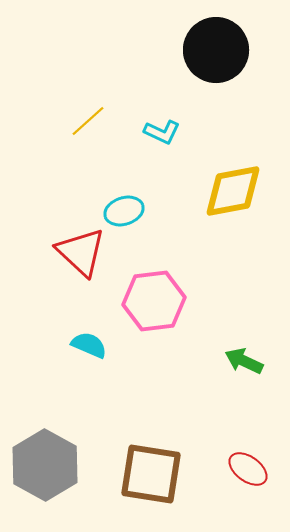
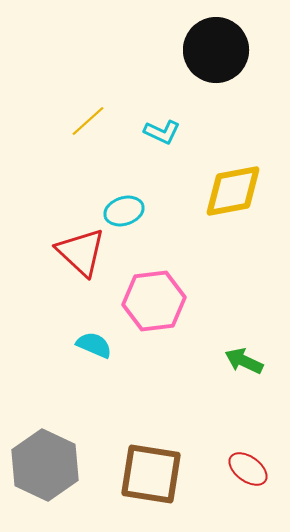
cyan semicircle: moved 5 px right
gray hexagon: rotated 4 degrees counterclockwise
